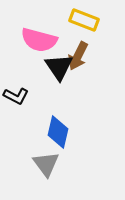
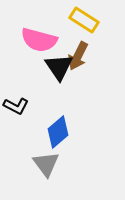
yellow rectangle: rotated 12 degrees clockwise
black L-shape: moved 10 px down
blue diamond: rotated 36 degrees clockwise
